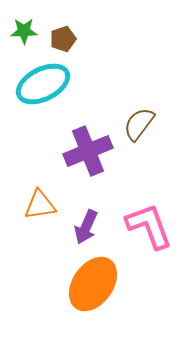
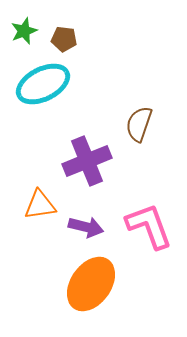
green star: rotated 20 degrees counterclockwise
brown pentagon: moved 1 px right; rotated 25 degrees clockwise
brown semicircle: rotated 18 degrees counterclockwise
purple cross: moved 1 px left, 10 px down
purple arrow: rotated 100 degrees counterclockwise
orange ellipse: moved 2 px left
